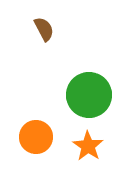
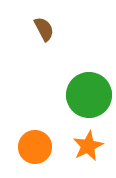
orange circle: moved 1 px left, 10 px down
orange star: rotated 12 degrees clockwise
